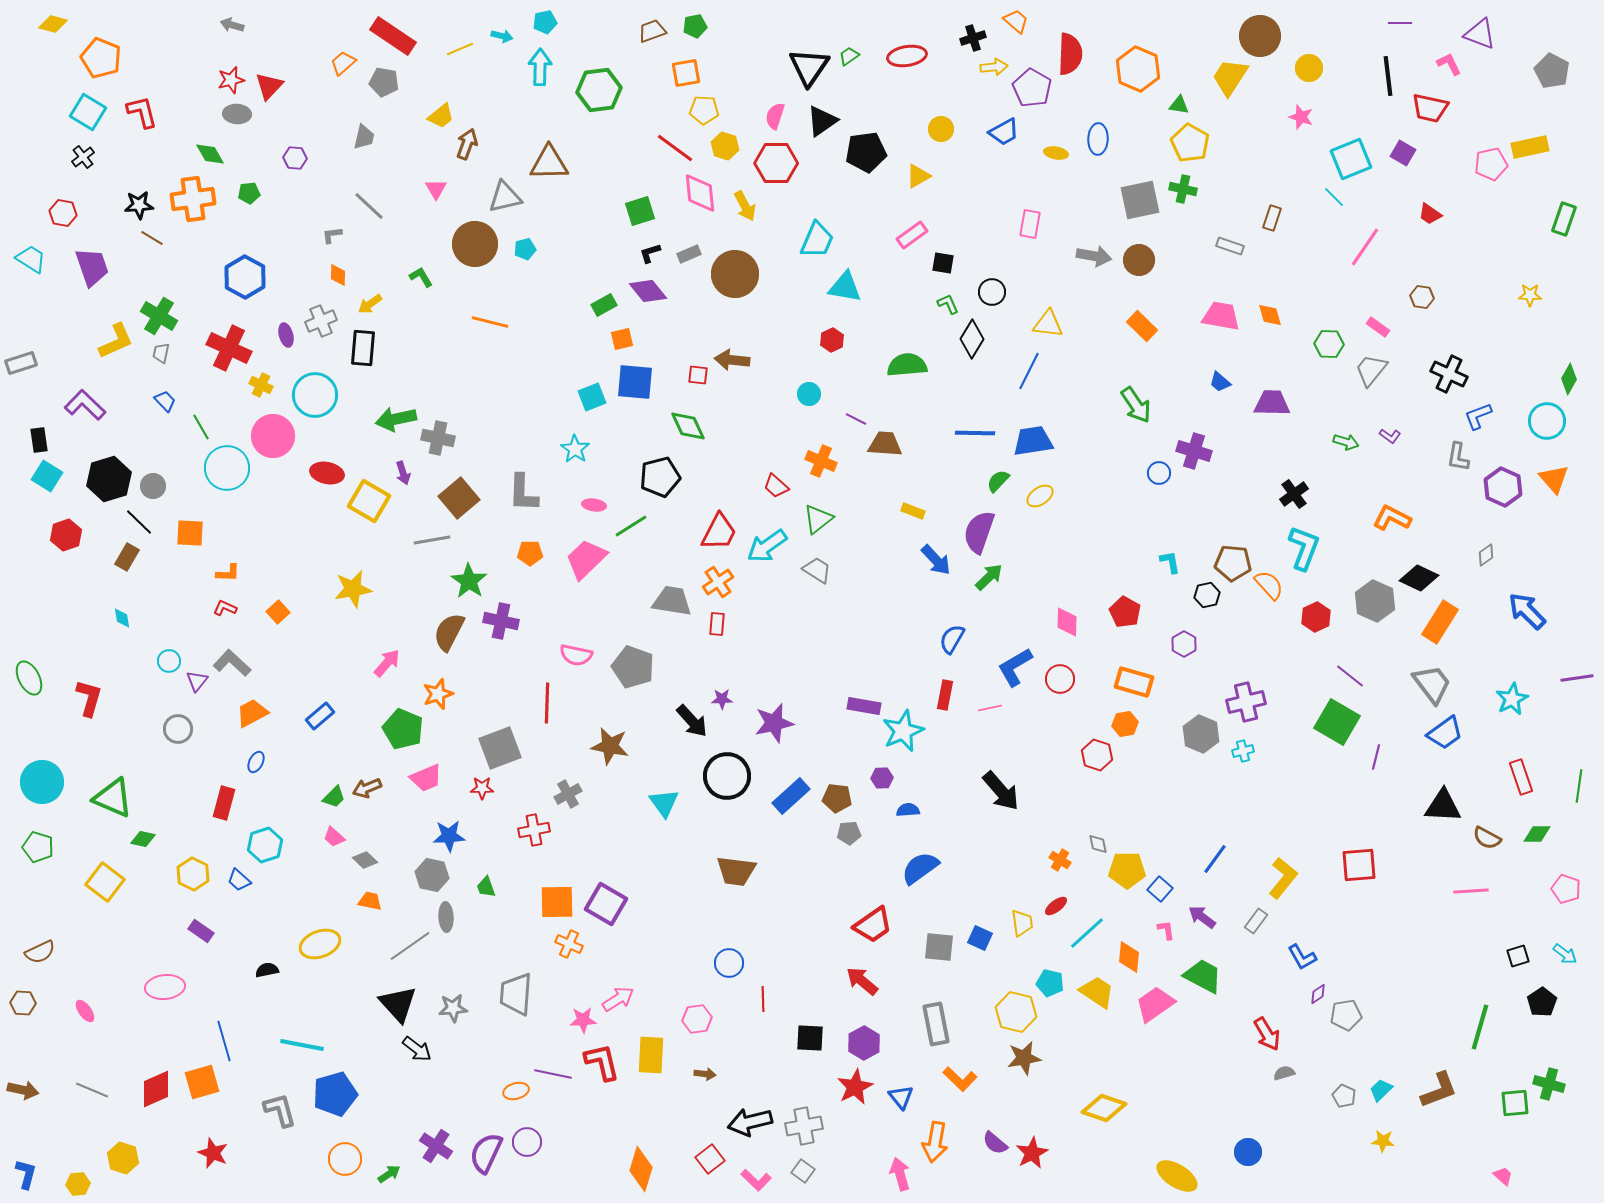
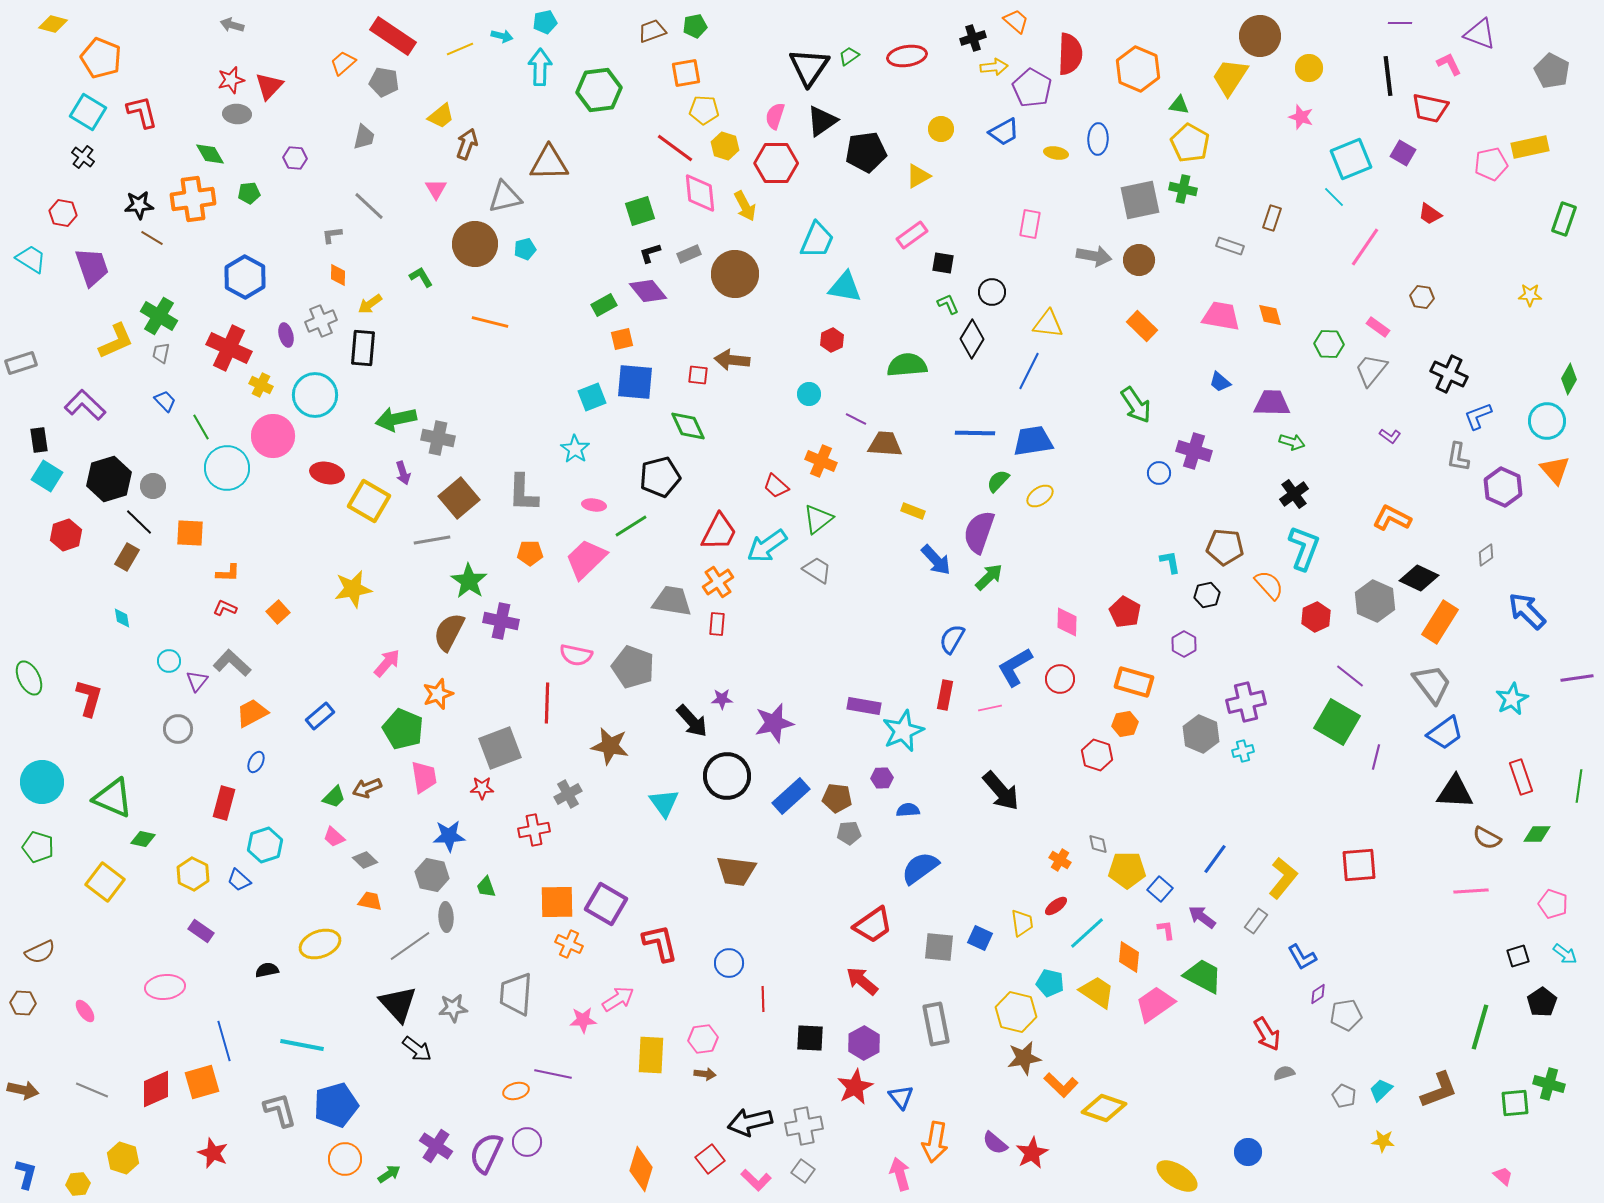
black cross at (83, 157): rotated 15 degrees counterclockwise
green arrow at (1346, 442): moved 54 px left
orange triangle at (1554, 479): moved 1 px right, 9 px up
brown pentagon at (1233, 563): moved 8 px left, 16 px up
pink trapezoid at (426, 778): moved 2 px left, 1 px up; rotated 76 degrees counterclockwise
black triangle at (1443, 806): moved 12 px right, 14 px up
pink pentagon at (1566, 889): moved 13 px left, 15 px down
pink hexagon at (697, 1019): moved 6 px right, 20 px down
red L-shape at (602, 1062): moved 58 px right, 119 px up
orange L-shape at (960, 1079): moved 101 px right, 6 px down
blue pentagon at (335, 1094): moved 1 px right, 11 px down
